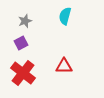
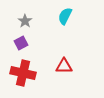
cyan semicircle: rotated 12 degrees clockwise
gray star: rotated 16 degrees counterclockwise
red cross: rotated 25 degrees counterclockwise
